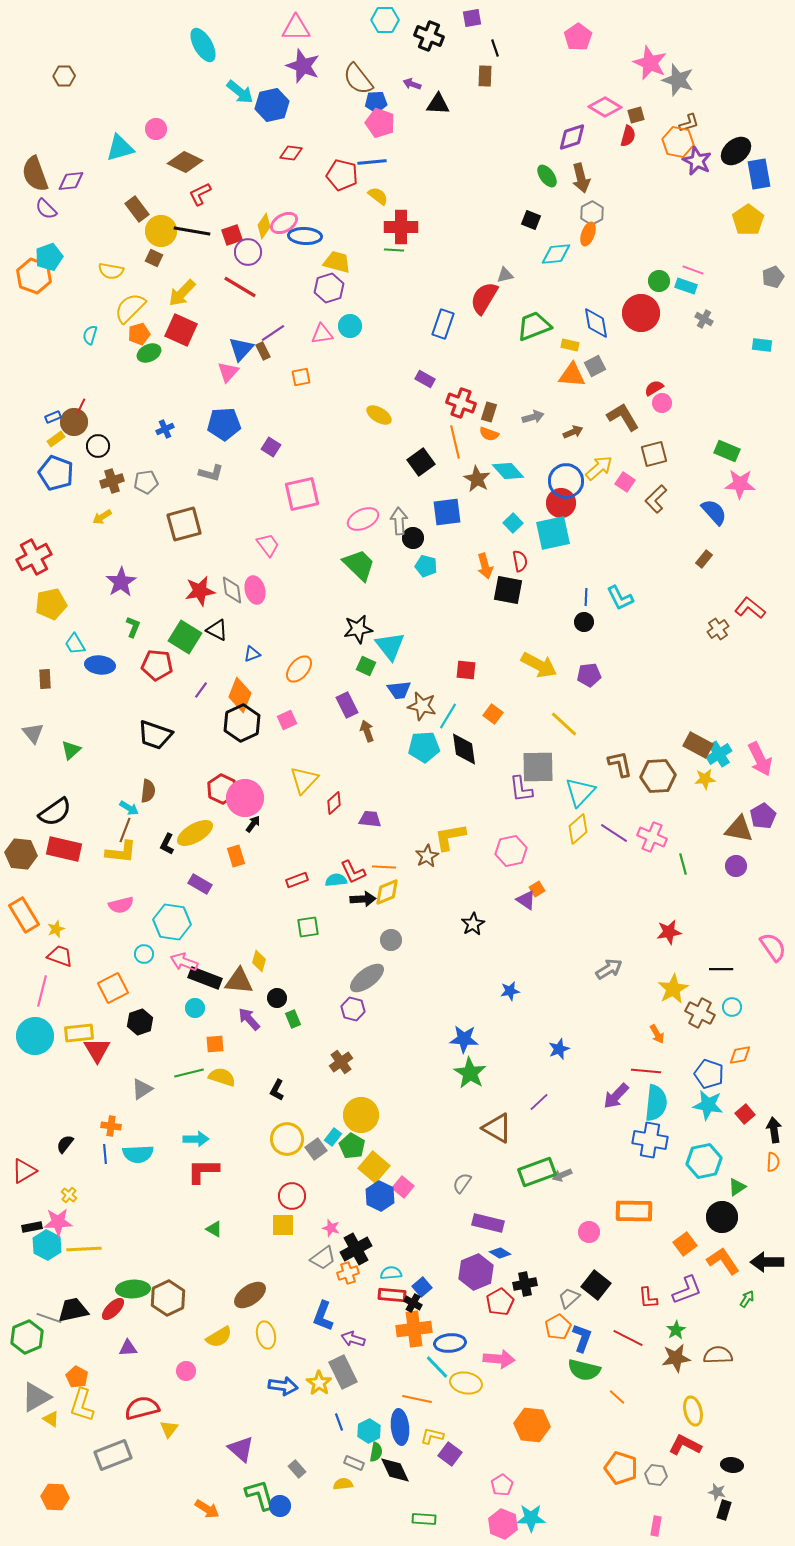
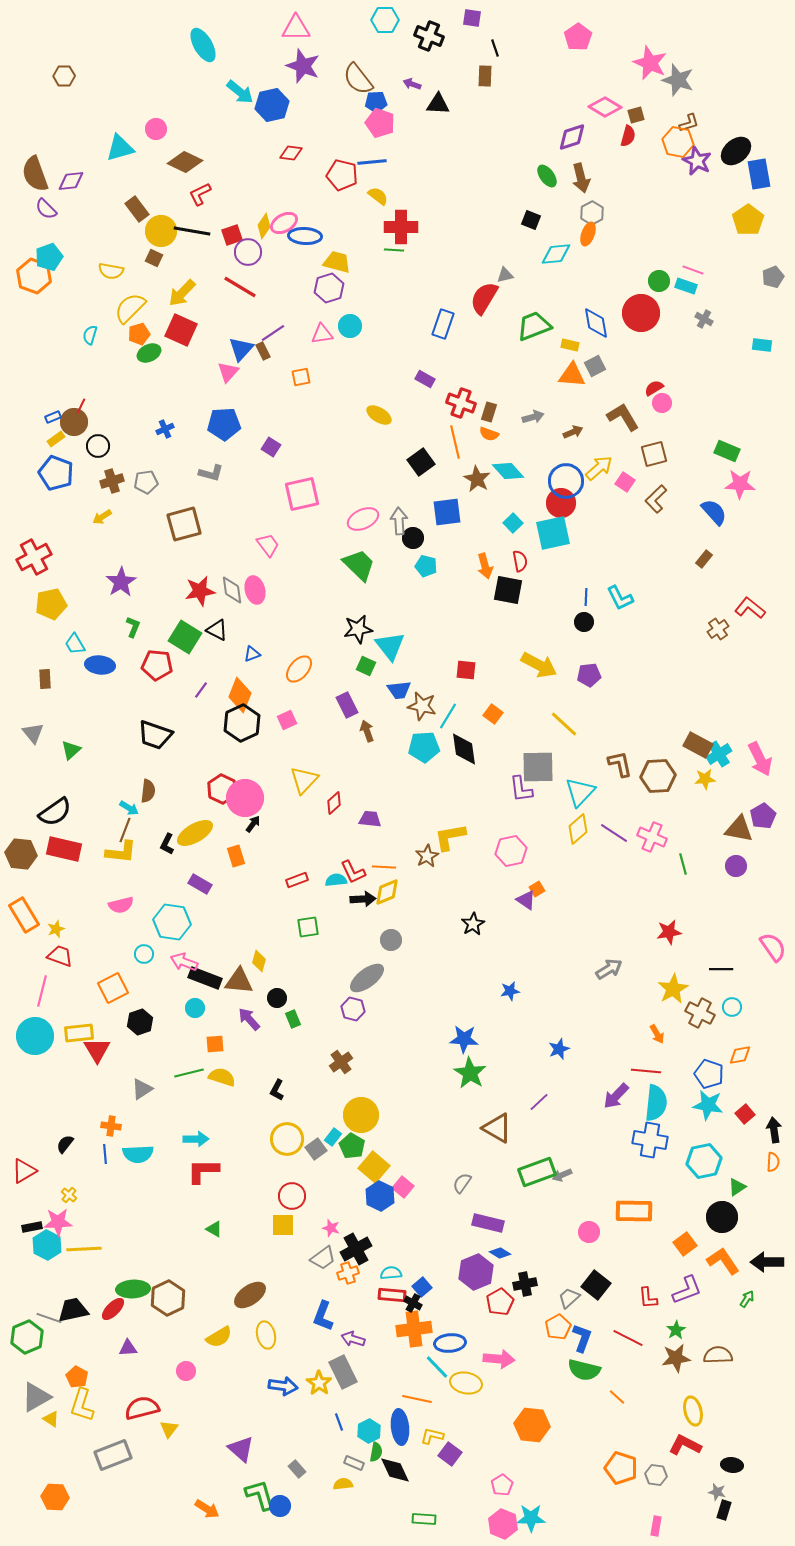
purple square at (472, 18): rotated 18 degrees clockwise
